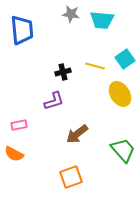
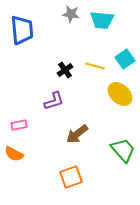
black cross: moved 2 px right, 2 px up; rotated 21 degrees counterclockwise
yellow ellipse: rotated 15 degrees counterclockwise
